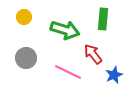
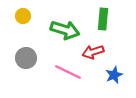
yellow circle: moved 1 px left, 1 px up
red arrow: moved 2 px up; rotated 70 degrees counterclockwise
